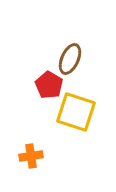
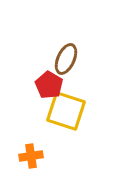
brown ellipse: moved 4 px left
yellow square: moved 10 px left, 1 px up
